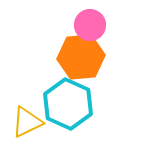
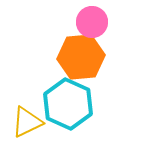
pink circle: moved 2 px right, 3 px up
